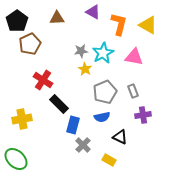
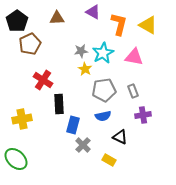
gray pentagon: moved 1 px left, 2 px up; rotated 15 degrees clockwise
black rectangle: rotated 42 degrees clockwise
blue semicircle: moved 1 px right, 1 px up
